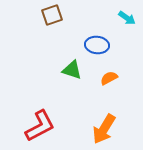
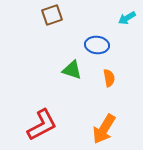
cyan arrow: rotated 114 degrees clockwise
orange semicircle: rotated 108 degrees clockwise
red L-shape: moved 2 px right, 1 px up
